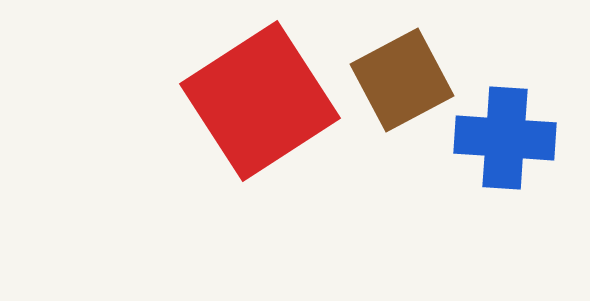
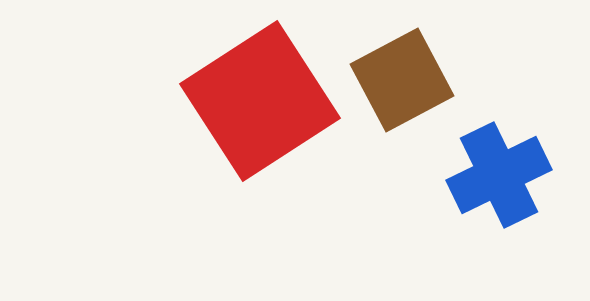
blue cross: moved 6 px left, 37 px down; rotated 30 degrees counterclockwise
